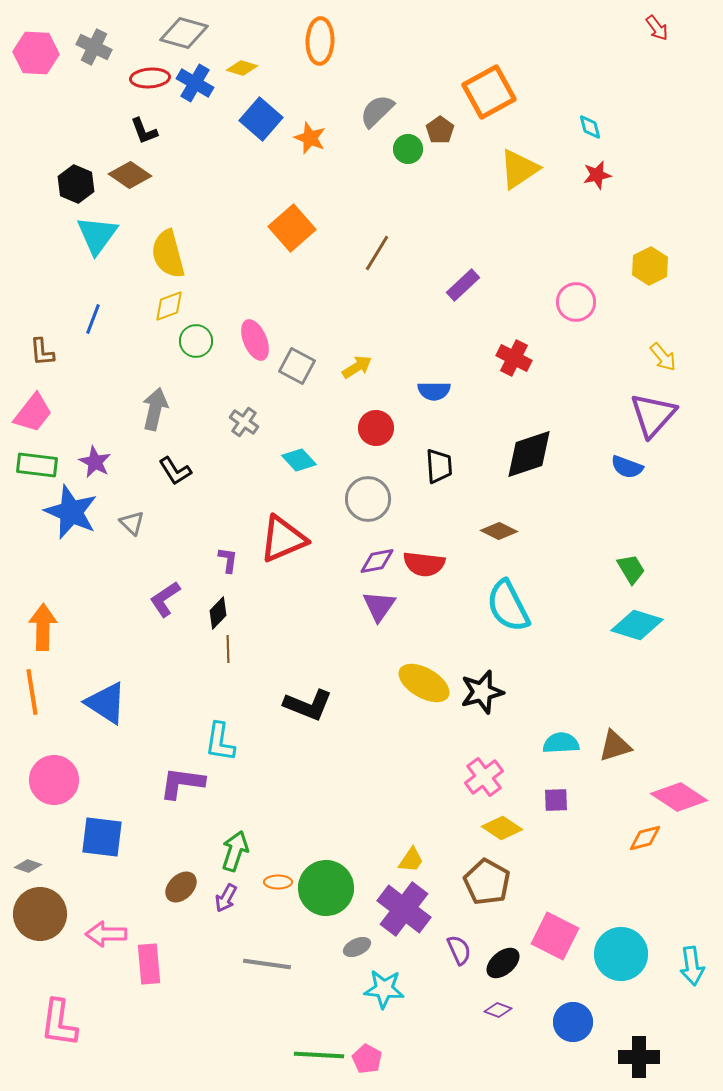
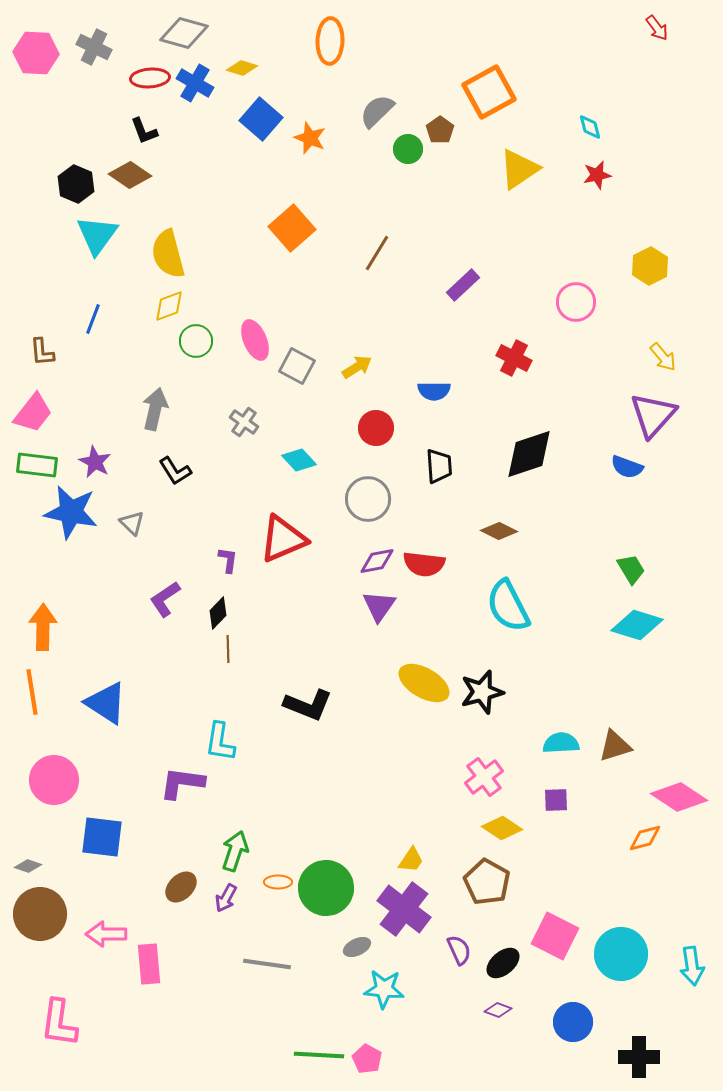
orange ellipse at (320, 41): moved 10 px right
blue star at (71, 512): rotated 12 degrees counterclockwise
